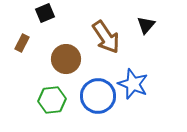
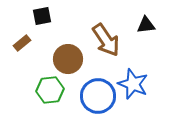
black square: moved 3 px left, 3 px down; rotated 12 degrees clockwise
black triangle: rotated 42 degrees clockwise
brown arrow: moved 3 px down
brown rectangle: rotated 24 degrees clockwise
brown circle: moved 2 px right
green hexagon: moved 2 px left, 10 px up
